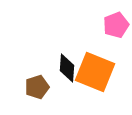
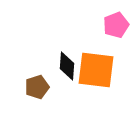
black diamond: moved 2 px up
orange square: moved 1 px right, 2 px up; rotated 15 degrees counterclockwise
